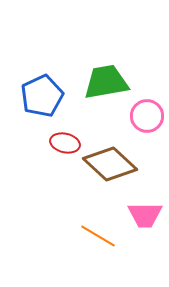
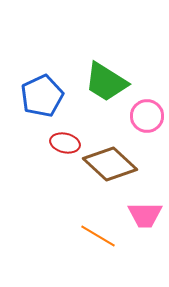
green trapezoid: rotated 138 degrees counterclockwise
